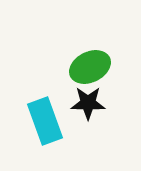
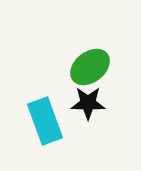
green ellipse: rotated 12 degrees counterclockwise
